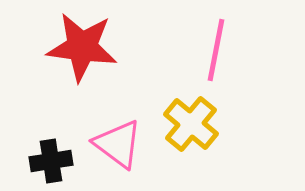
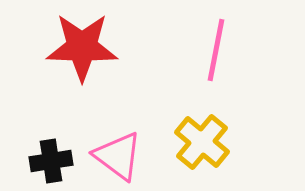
red star: rotated 6 degrees counterclockwise
yellow cross: moved 11 px right, 18 px down
pink triangle: moved 12 px down
